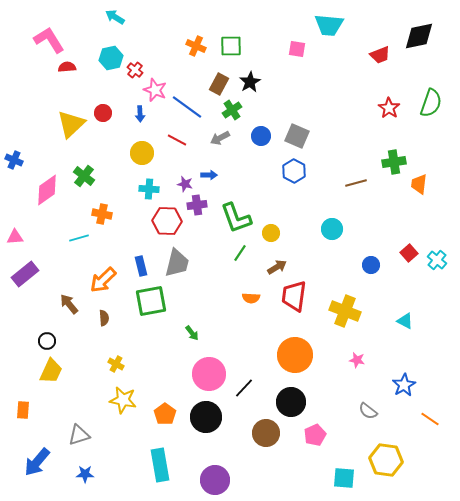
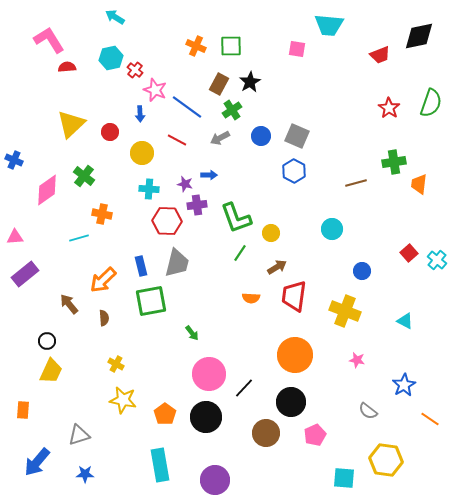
red circle at (103, 113): moved 7 px right, 19 px down
blue circle at (371, 265): moved 9 px left, 6 px down
